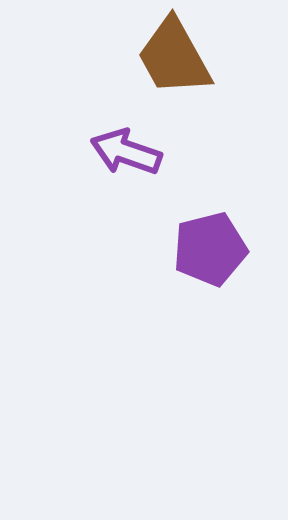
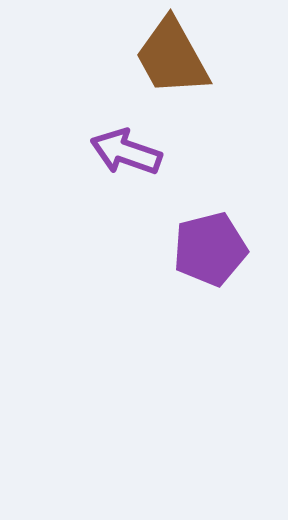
brown trapezoid: moved 2 px left
